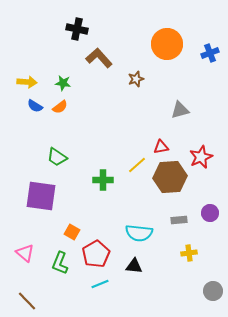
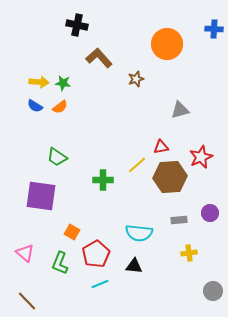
black cross: moved 4 px up
blue cross: moved 4 px right, 24 px up; rotated 24 degrees clockwise
yellow arrow: moved 12 px right
